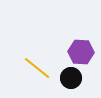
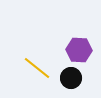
purple hexagon: moved 2 px left, 2 px up
